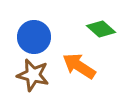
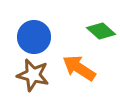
green diamond: moved 2 px down
orange arrow: moved 2 px down
